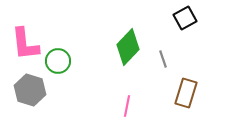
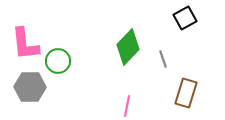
gray hexagon: moved 3 px up; rotated 16 degrees counterclockwise
